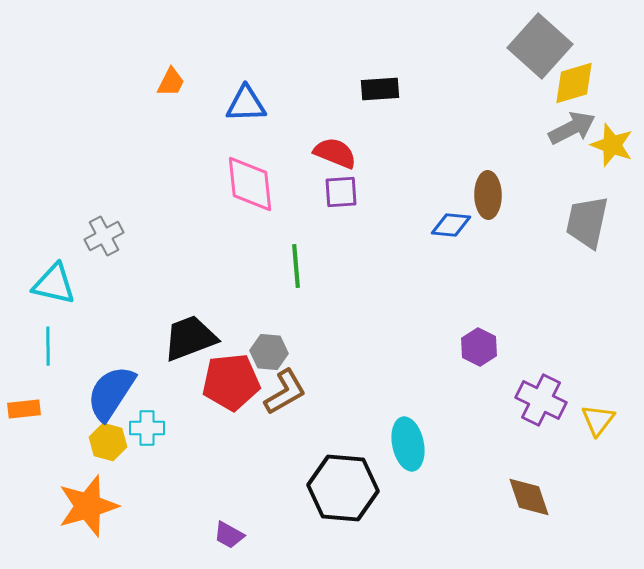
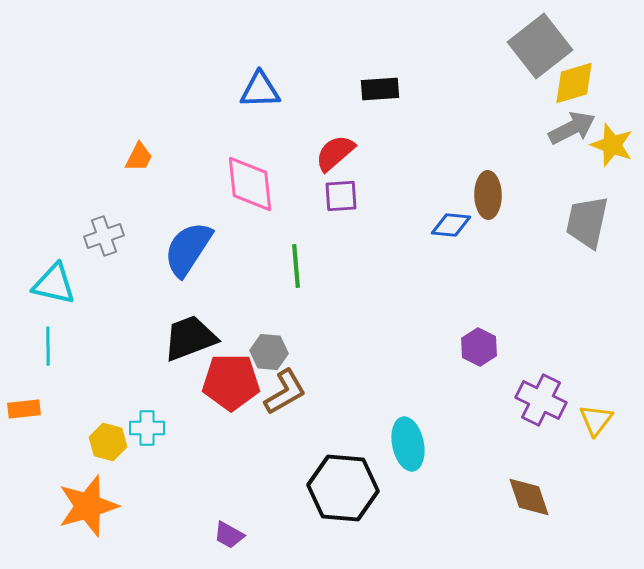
gray square: rotated 10 degrees clockwise
orange trapezoid: moved 32 px left, 75 px down
blue triangle: moved 14 px right, 14 px up
red semicircle: rotated 63 degrees counterclockwise
purple square: moved 4 px down
gray cross: rotated 9 degrees clockwise
red pentagon: rotated 6 degrees clockwise
blue semicircle: moved 77 px right, 144 px up
yellow triangle: moved 2 px left
